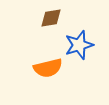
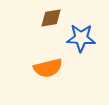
blue star: moved 2 px right, 7 px up; rotated 20 degrees clockwise
